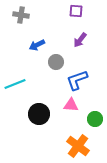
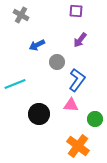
gray cross: rotated 21 degrees clockwise
gray circle: moved 1 px right
blue L-shape: rotated 145 degrees clockwise
